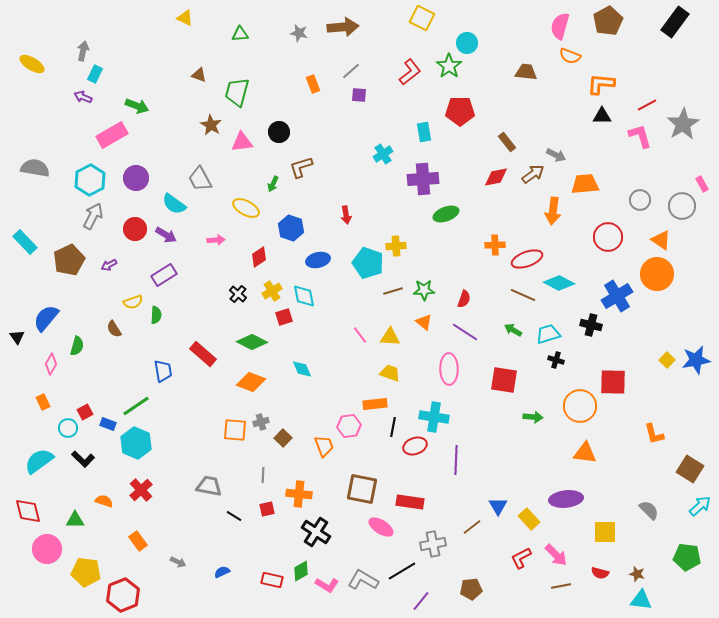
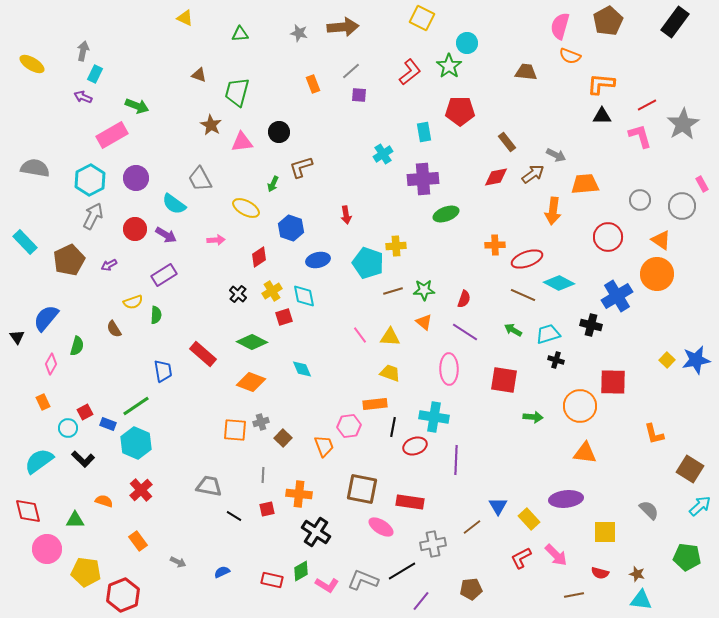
gray L-shape at (363, 580): rotated 8 degrees counterclockwise
brown line at (561, 586): moved 13 px right, 9 px down
